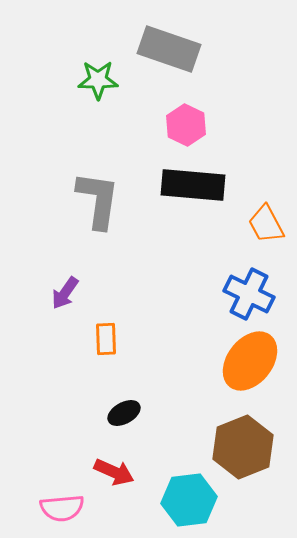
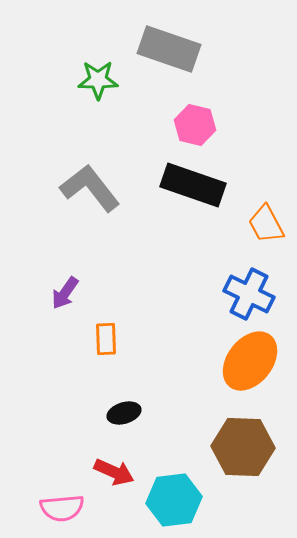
pink hexagon: moved 9 px right; rotated 12 degrees counterclockwise
black rectangle: rotated 14 degrees clockwise
gray L-shape: moved 8 px left, 12 px up; rotated 46 degrees counterclockwise
black ellipse: rotated 12 degrees clockwise
brown hexagon: rotated 24 degrees clockwise
cyan hexagon: moved 15 px left
